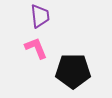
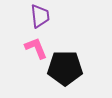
black pentagon: moved 8 px left, 3 px up
